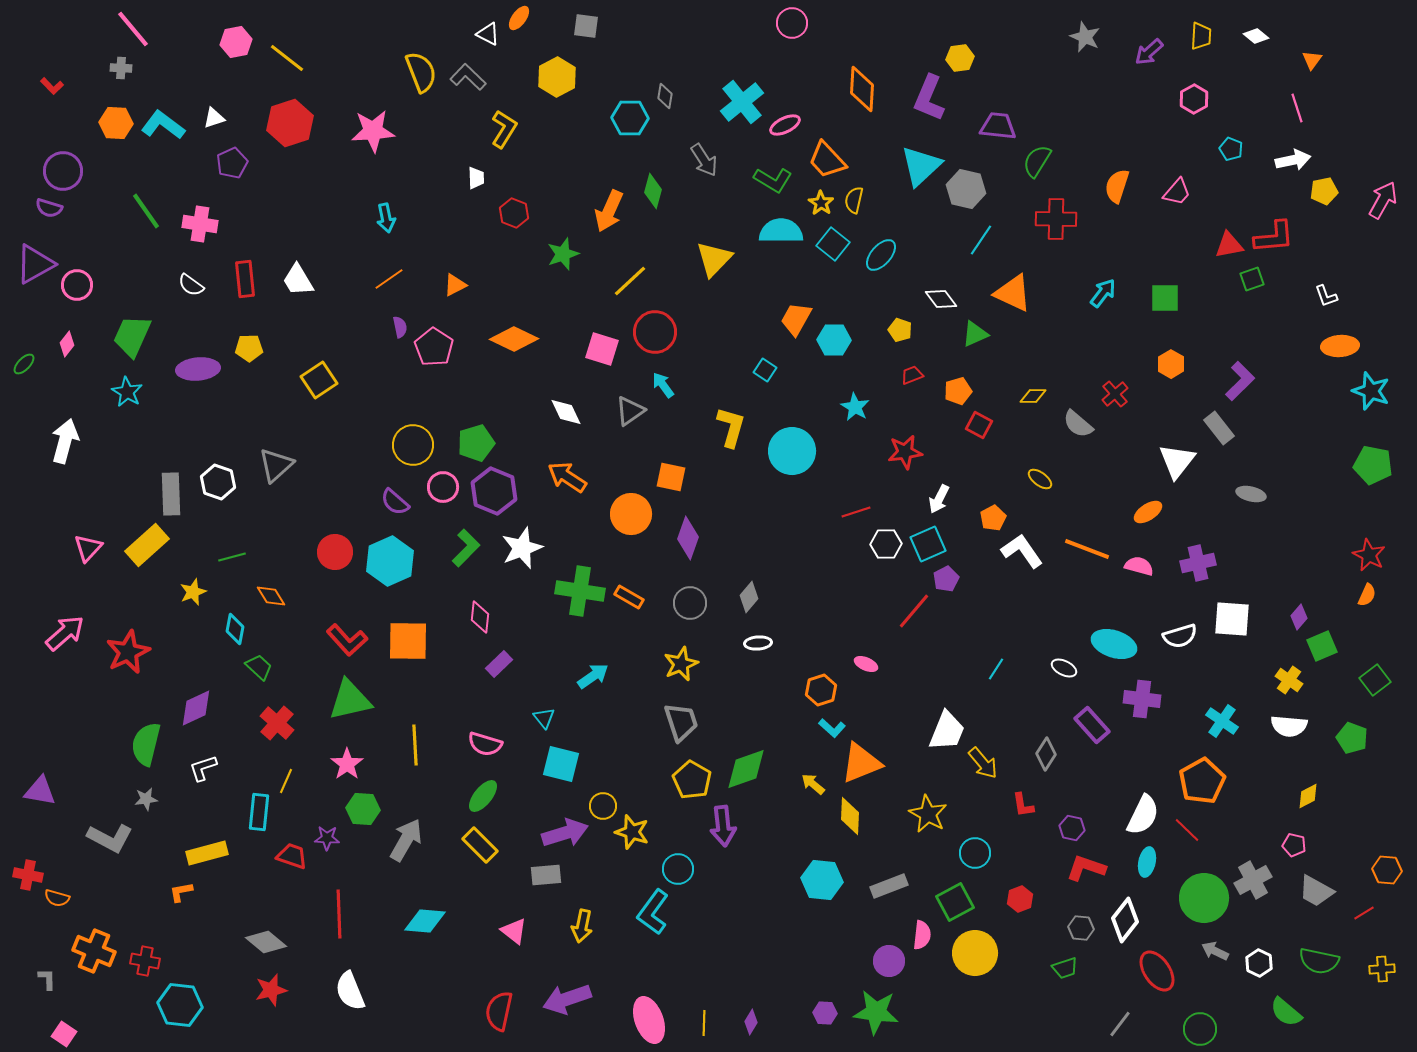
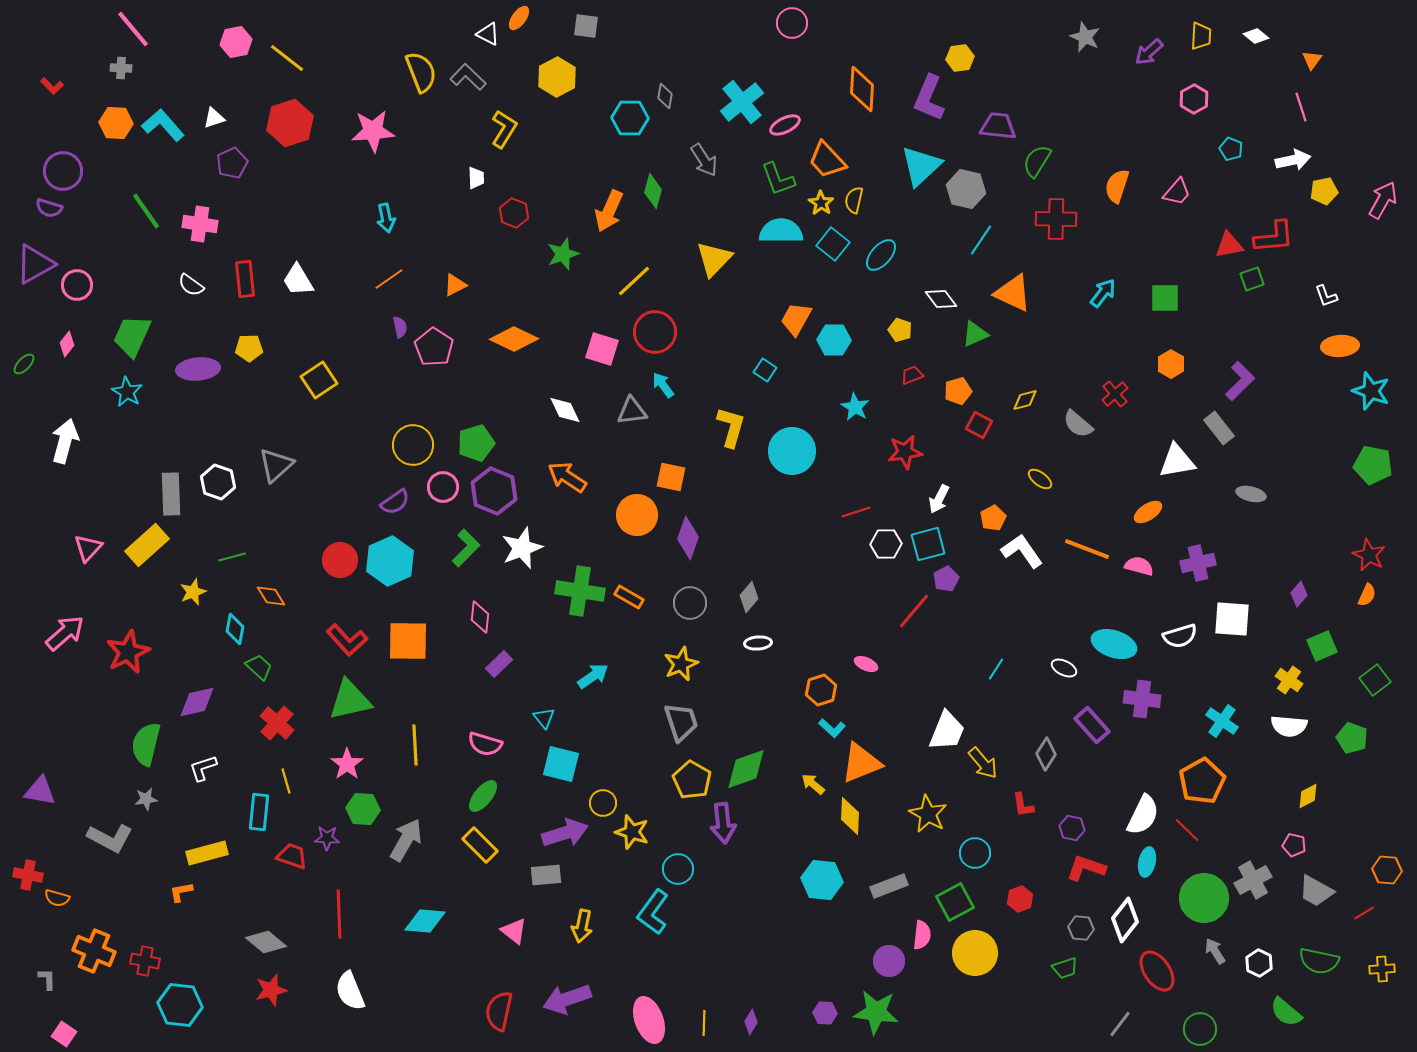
pink line at (1297, 108): moved 4 px right, 1 px up
cyan L-shape at (163, 125): rotated 12 degrees clockwise
green L-shape at (773, 180): moved 5 px right, 1 px up; rotated 39 degrees clockwise
yellow line at (630, 281): moved 4 px right
yellow diamond at (1033, 396): moved 8 px left, 4 px down; rotated 16 degrees counterclockwise
gray triangle at (630, 411): moved 2 px right; rotated 28 degrees clockwise
white diamond at (566, 412): moved 1 px left, 2 px up
white triangle at (1177, 461): rotated 42 degrees clockwise
purple semicircle at (395, 502): rotated 76 degrees counterclockwise
orange circle at (631, 514): moved 6 px right, 1 px down
cyan square at (928, 544): rotated 9 degrees clockwise
red circle at (335, 552): moved 5 px right, 8 px down
purple diamond at (1299, 617): moved 23 px up
purple diamond at (196, 708): moved 1 px right, 6 px up; rotated 12 degrees clockwise
yellow line at (286, 781): rotated 40 degrees counterclockwise
yellow circle at (603, 806): moved 3 px up
purple arrow at (723, 826): moved 3 px up
gray arrow at (1215, 951): rotated 32 degrees clockwise
